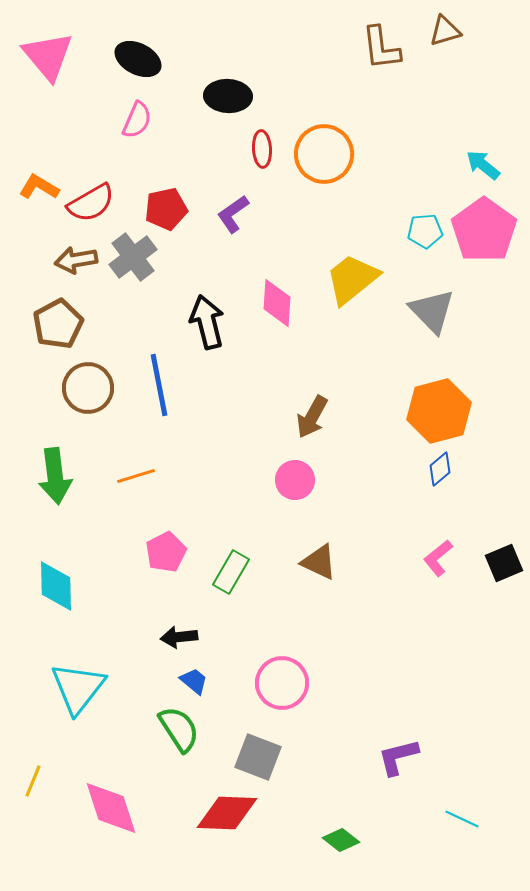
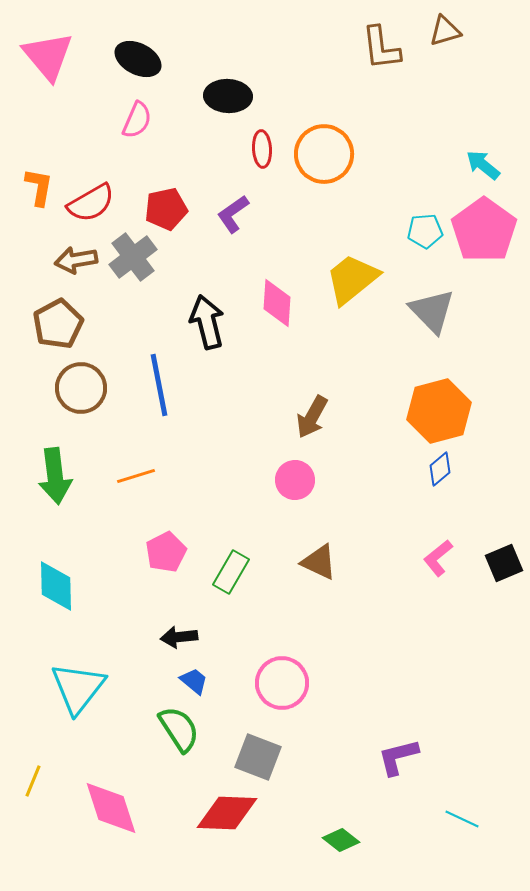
orange L-shape at (39, 187): rotated 69 degrees clockwise
brown circle at (88, 388): moved 7 px left
